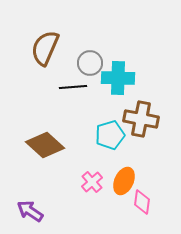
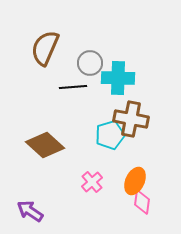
brown cross: moved 10 px left
orange ellipse: moved 11 px right
